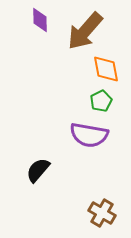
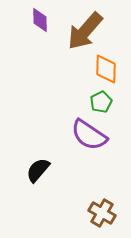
orange diamond: rotated 12 degrees clockwise
green pentagon: moved 1 px down
purple semicircle: rotated 24 degrees clockwise
